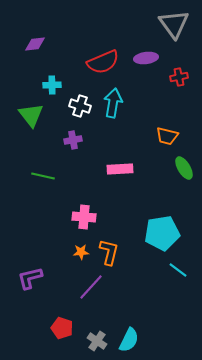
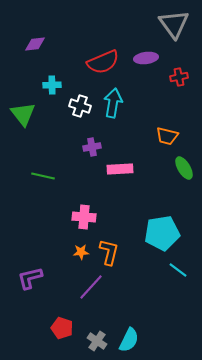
green triangle: moved 8 px left, 1 px up
purple cross: moved 19 px right, 7 px down
